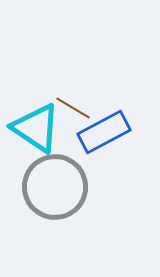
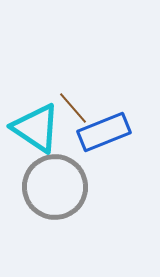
brown line: rotated 18 degrees clockwise
blue rectangle: rotated 6 degrees clockwise
